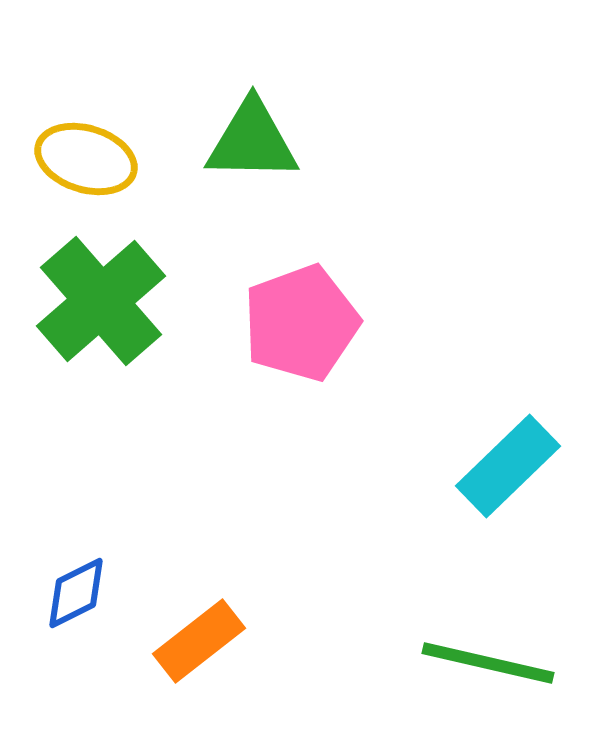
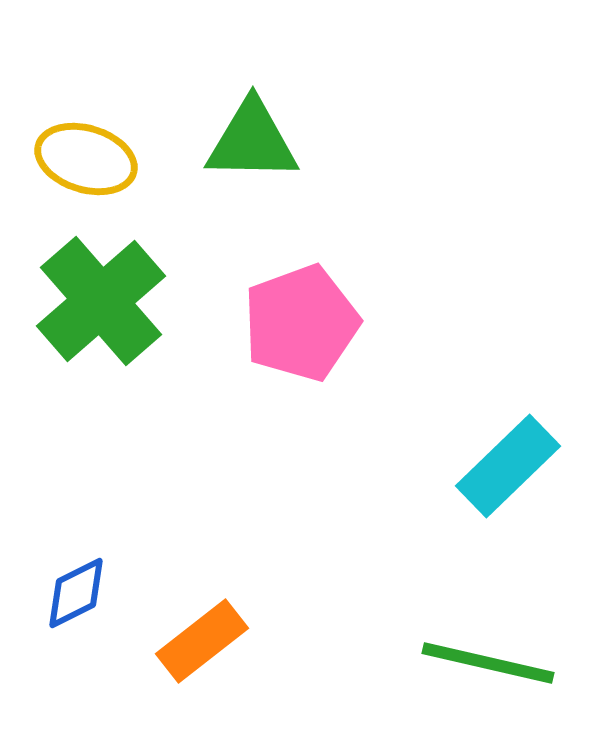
orange rectangle: moved 3 px right
